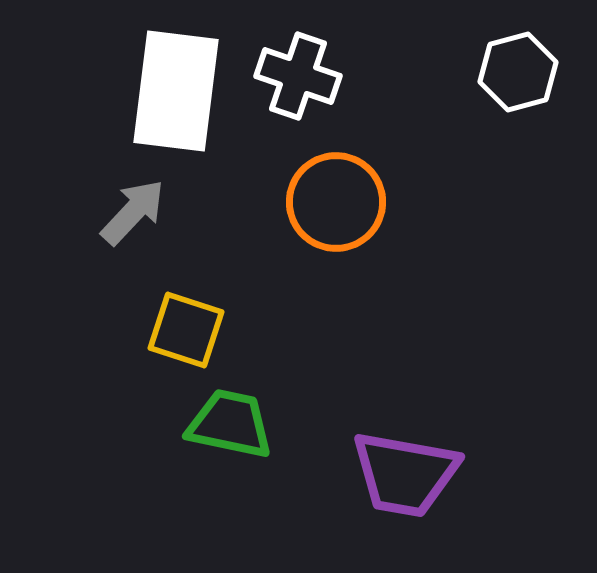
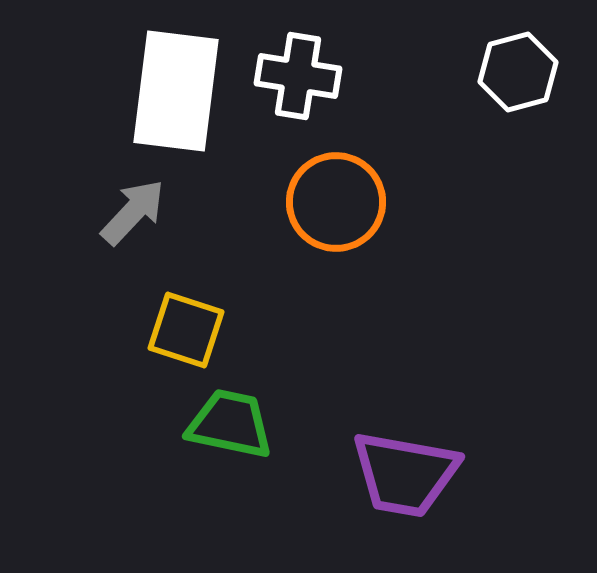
white cross: rotated 10 degrees counterclockwise
